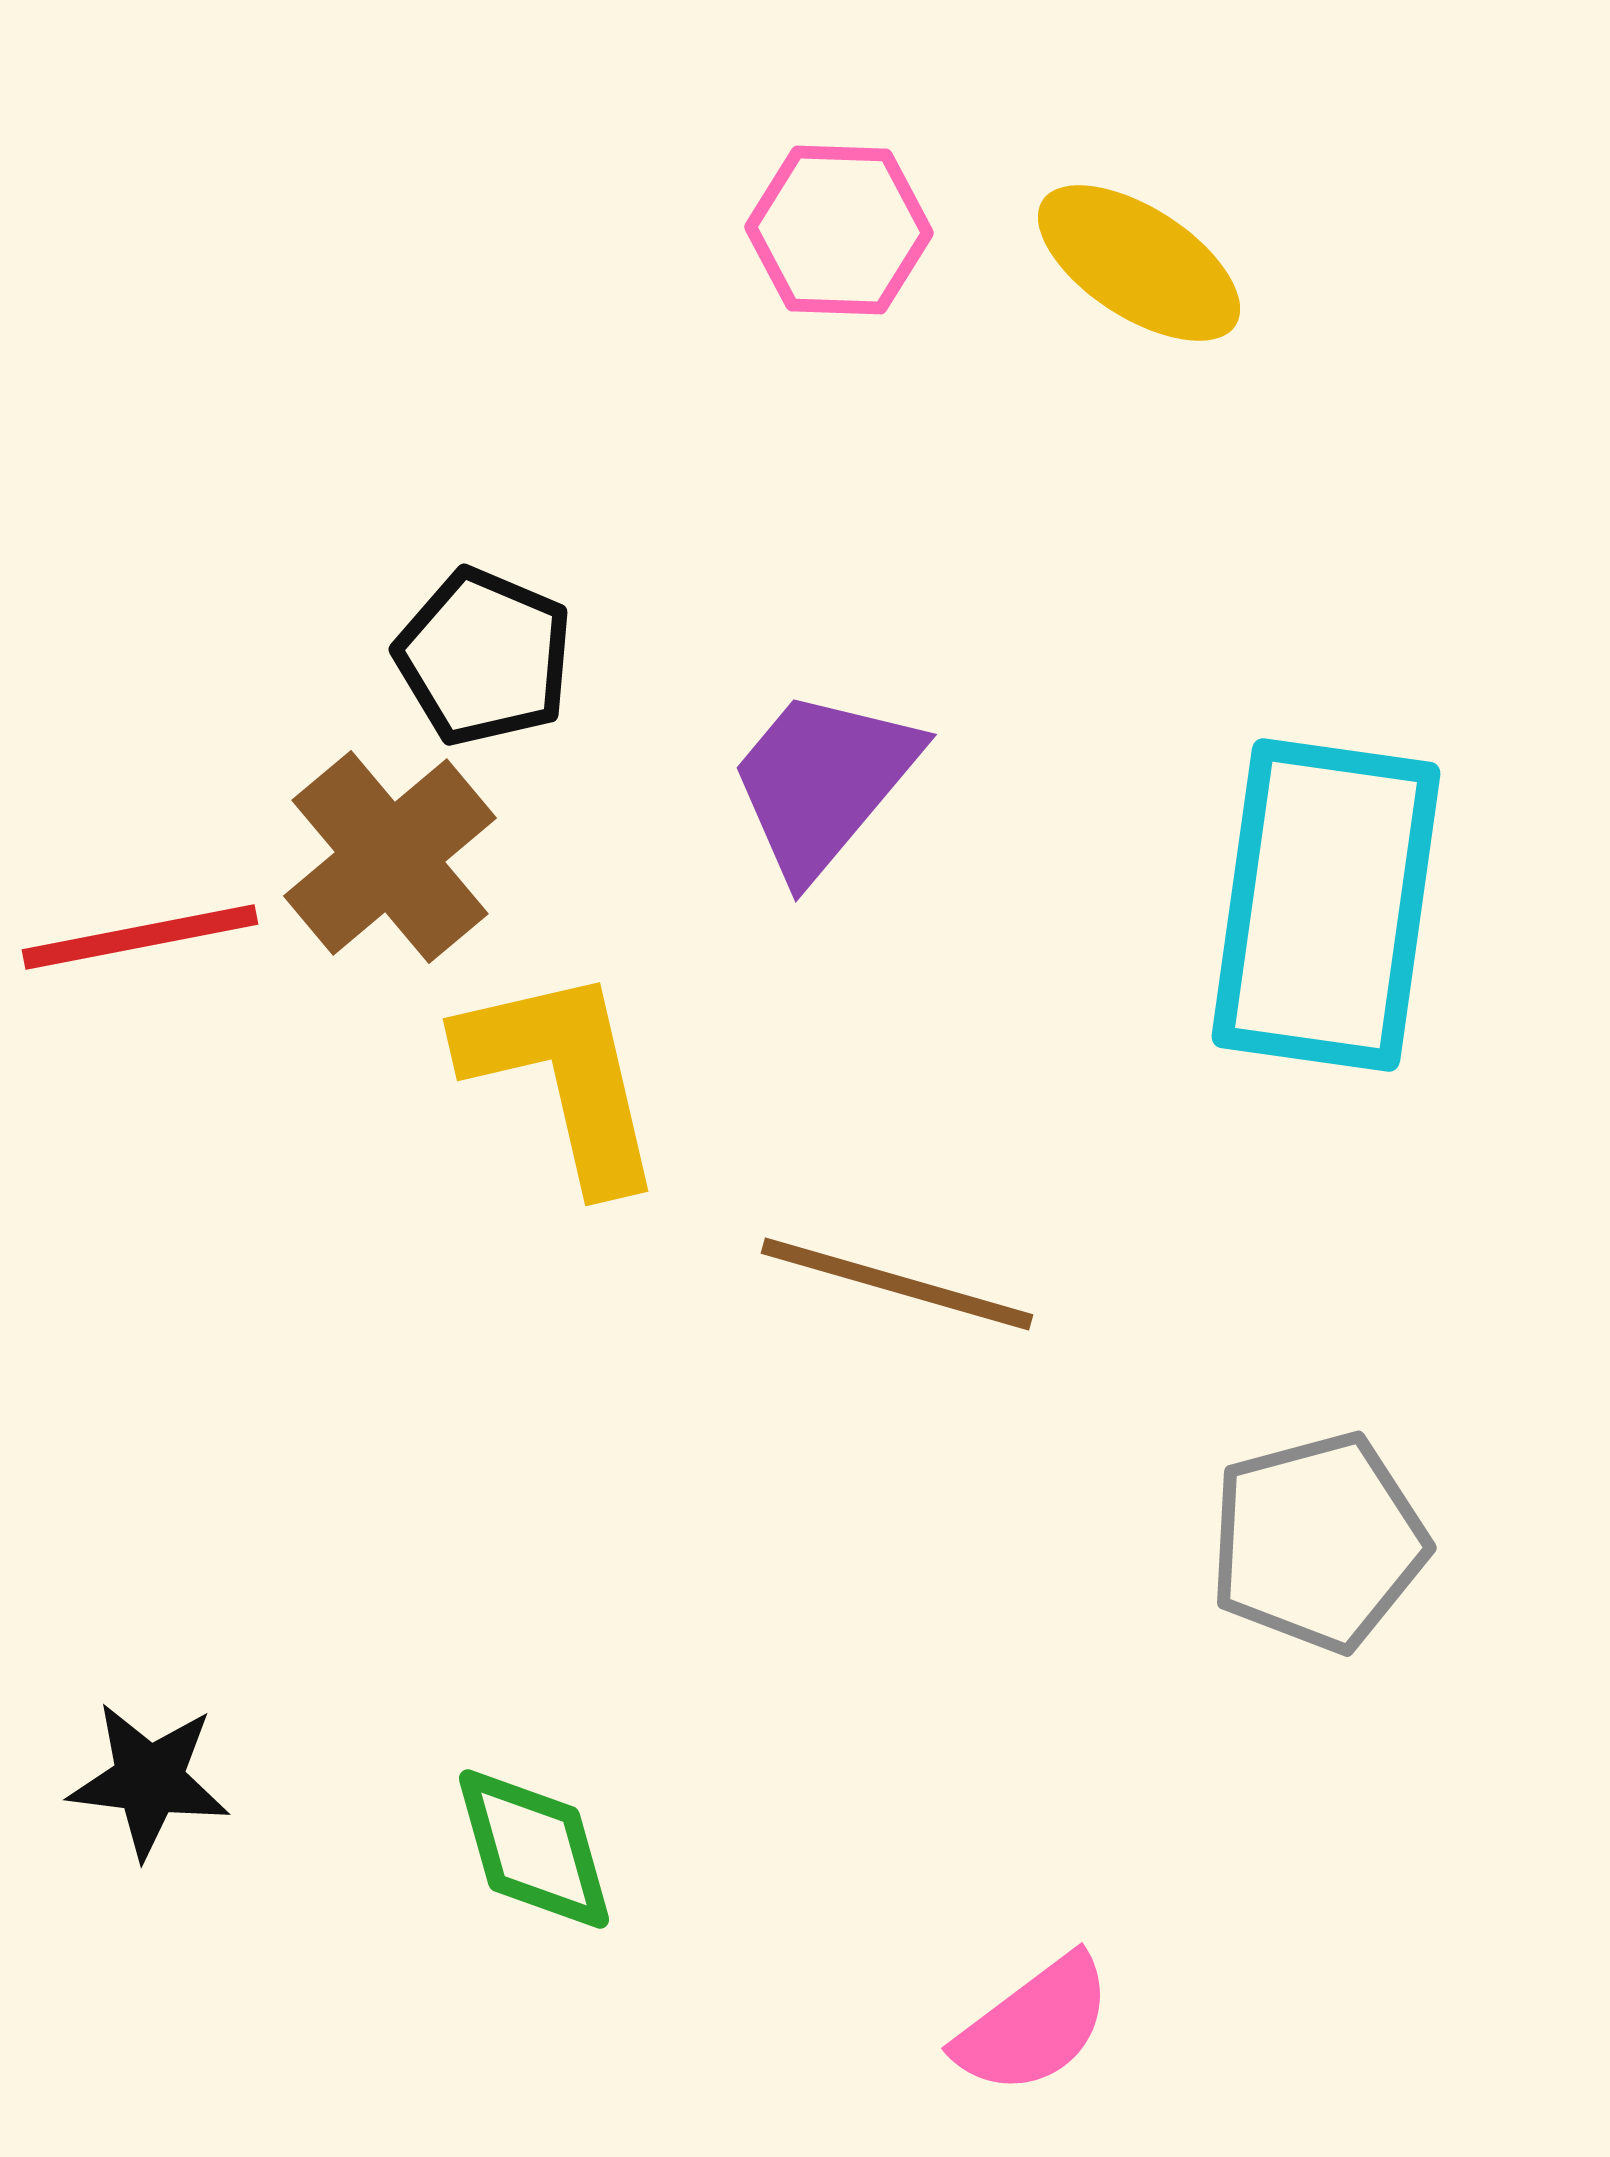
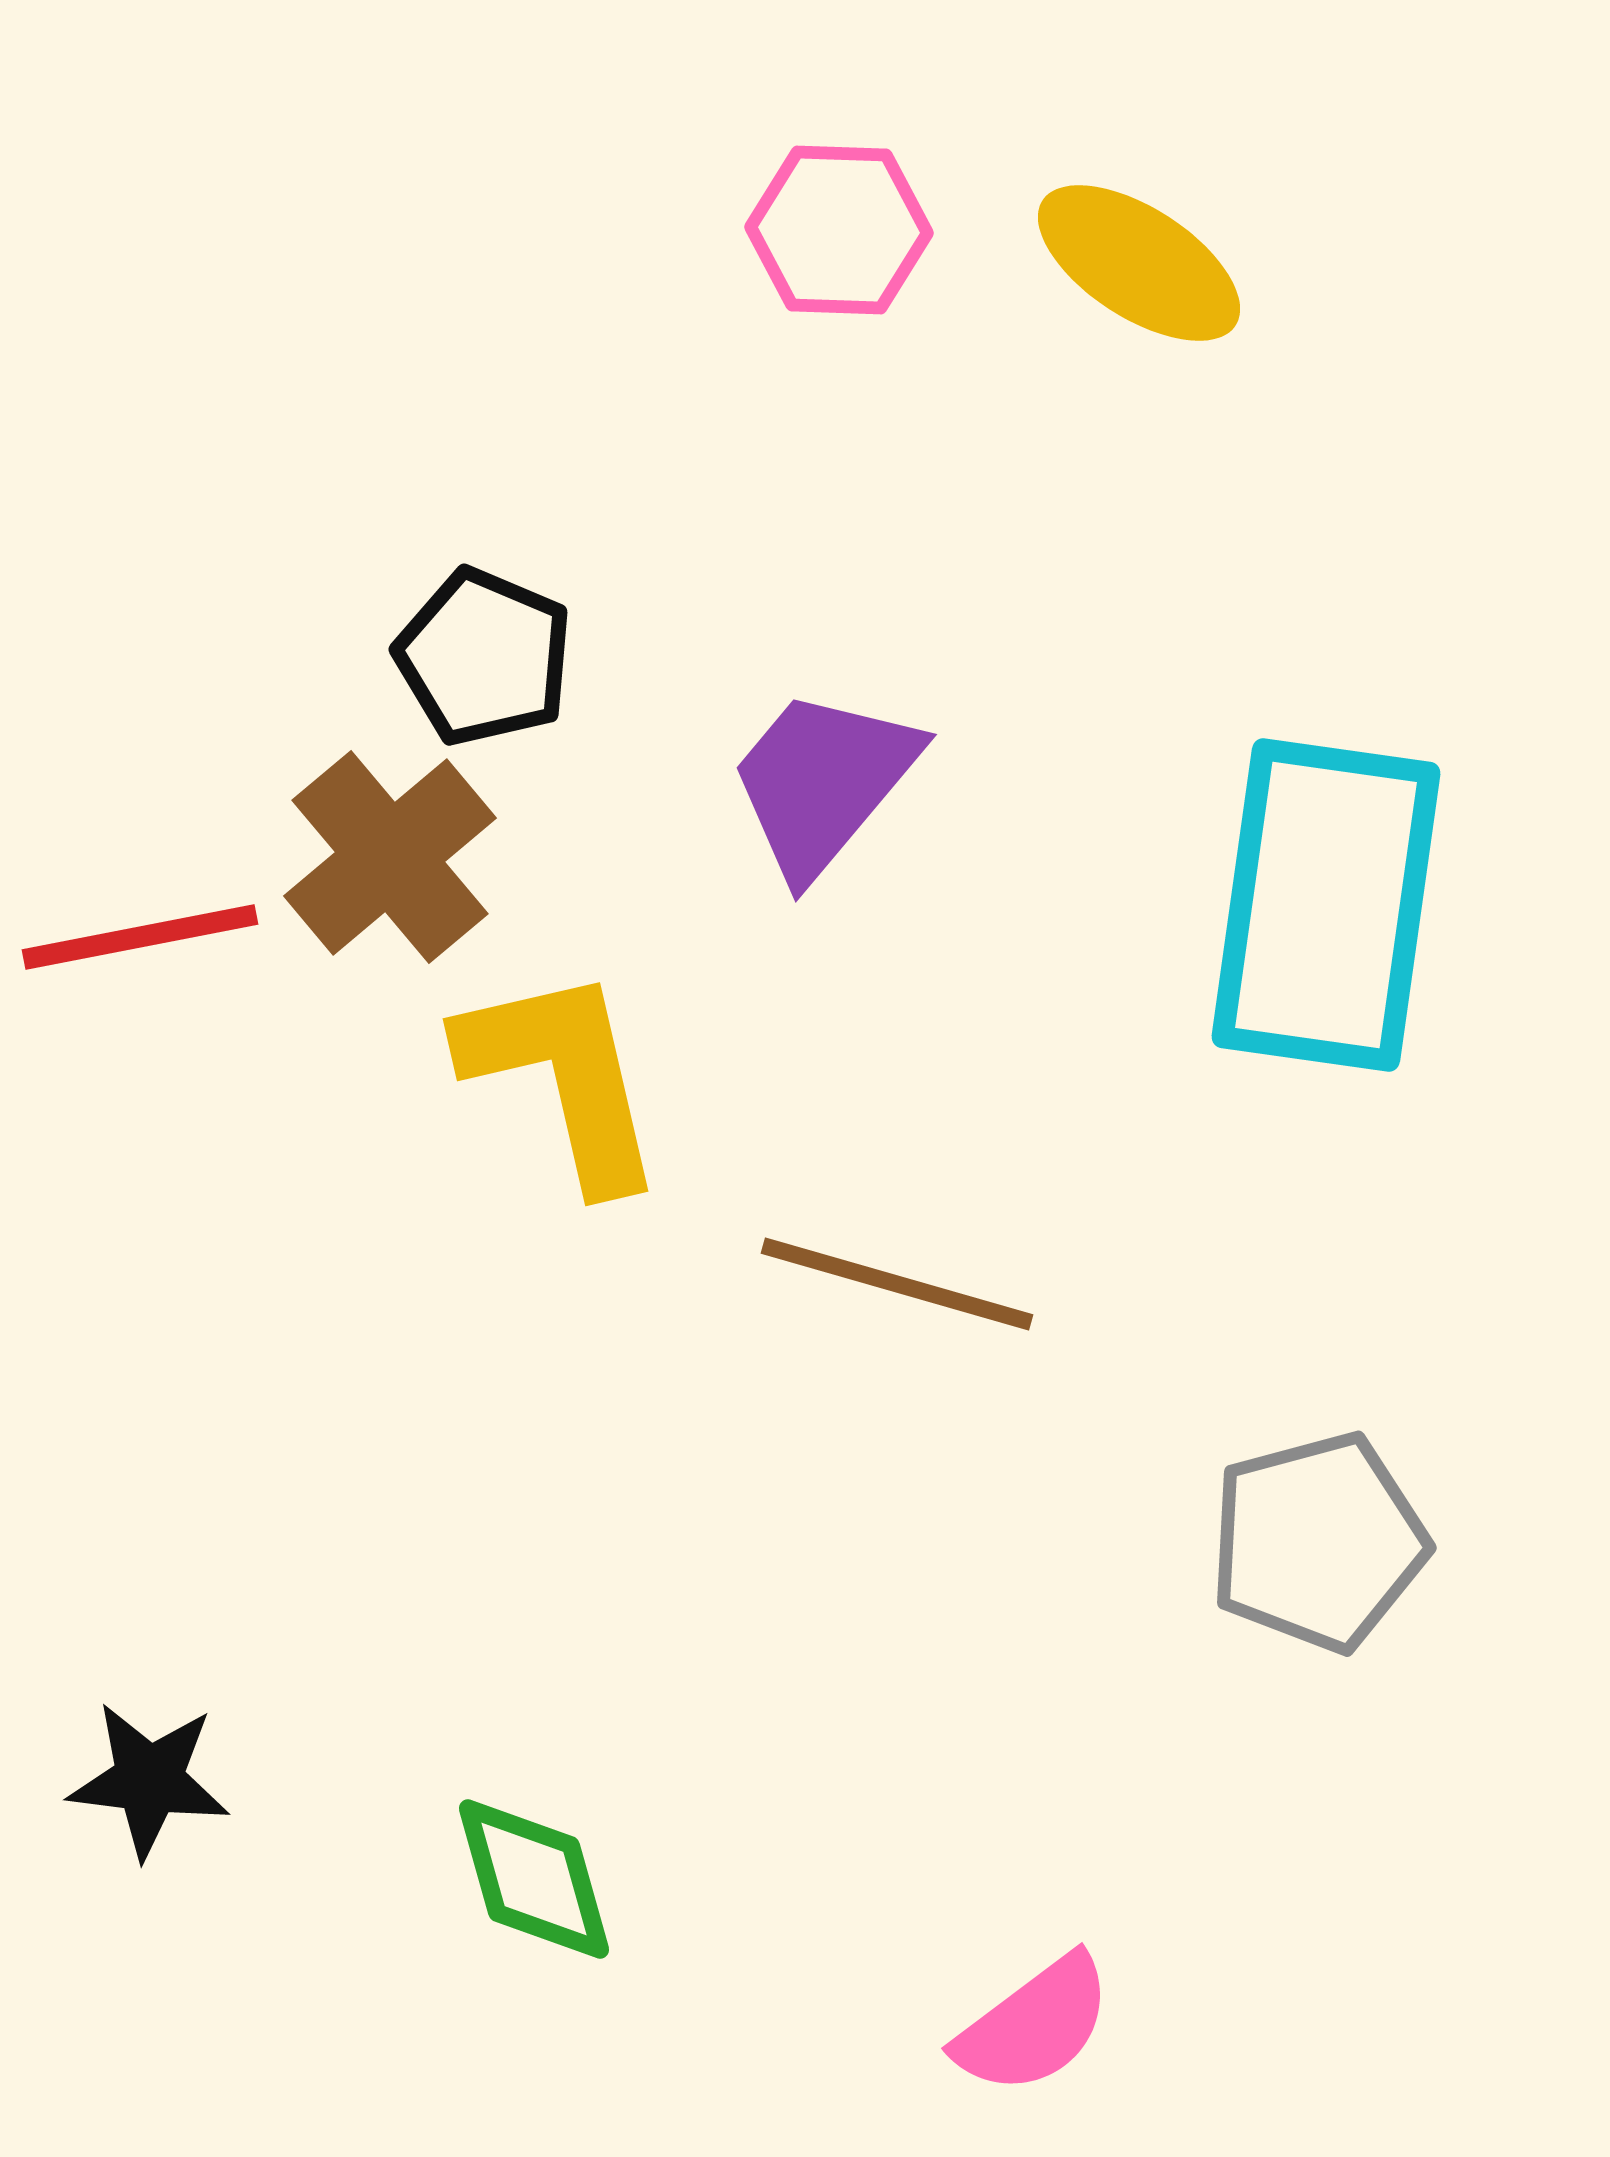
green diamond: moved 30 px down
